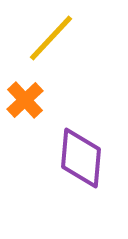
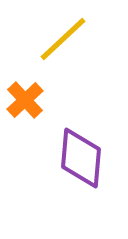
yellow line: moved 12 px right, 1 px down; rotated 4 degrees clockwise
